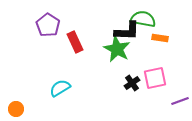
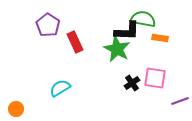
pink square: rotated 20 degrees clockwise
